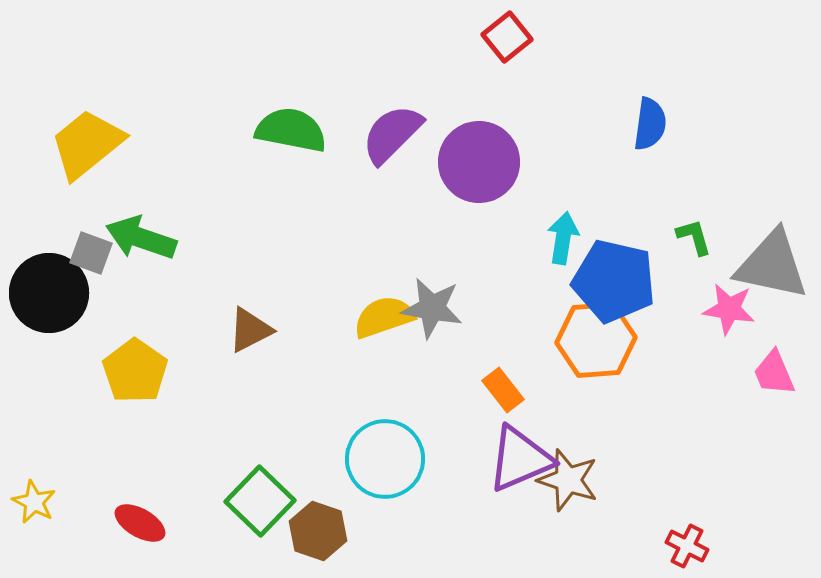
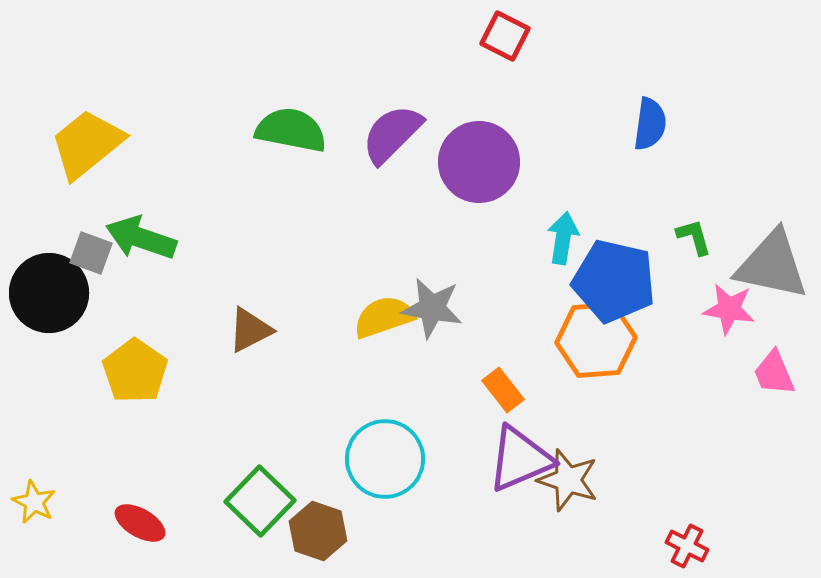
red square: moved 2 px left, 1 px up; rotated 24 degrees counterclockwise
